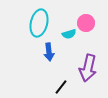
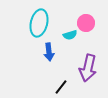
cyan semicircle: moved 1 px right, 1 px down
